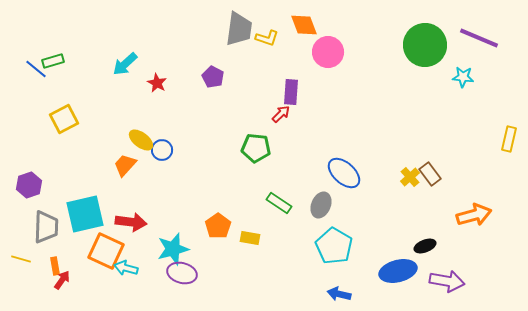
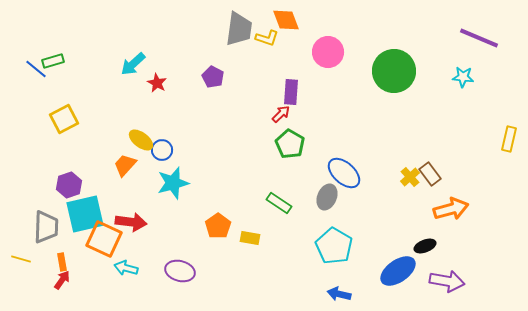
orange diamond at (304, 25): moved 18 px left, 5 px up
green circle at (425, 45): moved 31 px left, 26 px down
cyan arrow at (125, 64): moved 8 px right
green pentagon at (256, 148): moved 34 px right, 4 px up; rotated 24 degrees clockwise
purple hexagon at (29, 185): moved 40 px right
gray ellipse at (321, 205): moved 6 px right, 8 px up
orange arrow at (474, 215): moved 23 px left, 6 px up
cyan star at (173, 249): moved 66 px up
orange square at (106, 251): moved 2 px left, 12 px up
orange rectangle at (55, 266): moved 7 px right, 4 px up
blue ellipse at (398, 271): rotated 21 degrees counterclockwise
purple ellipse at (182, 273): moved 2 px left, 2 px up
